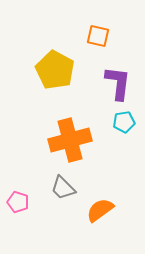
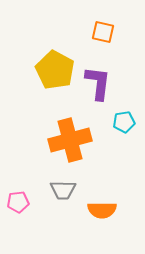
orange square: moved 5 px right, 4 px up
purple L-shape: moved 20 px left
gray trapezoid: moved 2 px down; rotated 44 degrees counterclockwise
pink pentagon: rotated 25 degrees counterclockwise
orange semicircle: moved 2 px right; rotated 144 degrees counterclockwise
